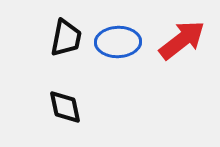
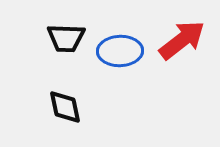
black trapezoid: rotated 81 degrees clockwise
blue ellipse: moved 2 px right, 9 px down
